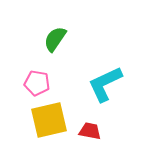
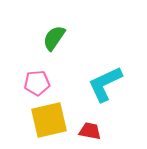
green semicircle: moved 1 px left, 1 px up
pink pentagon: rotated 15 degrees counterclockwise
